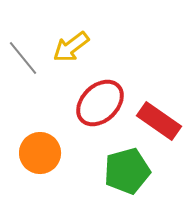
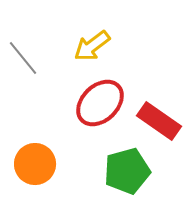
yellow arrow: moved 21 px right, 1 px up
orange circle: moved 5 px left, 11 px down
